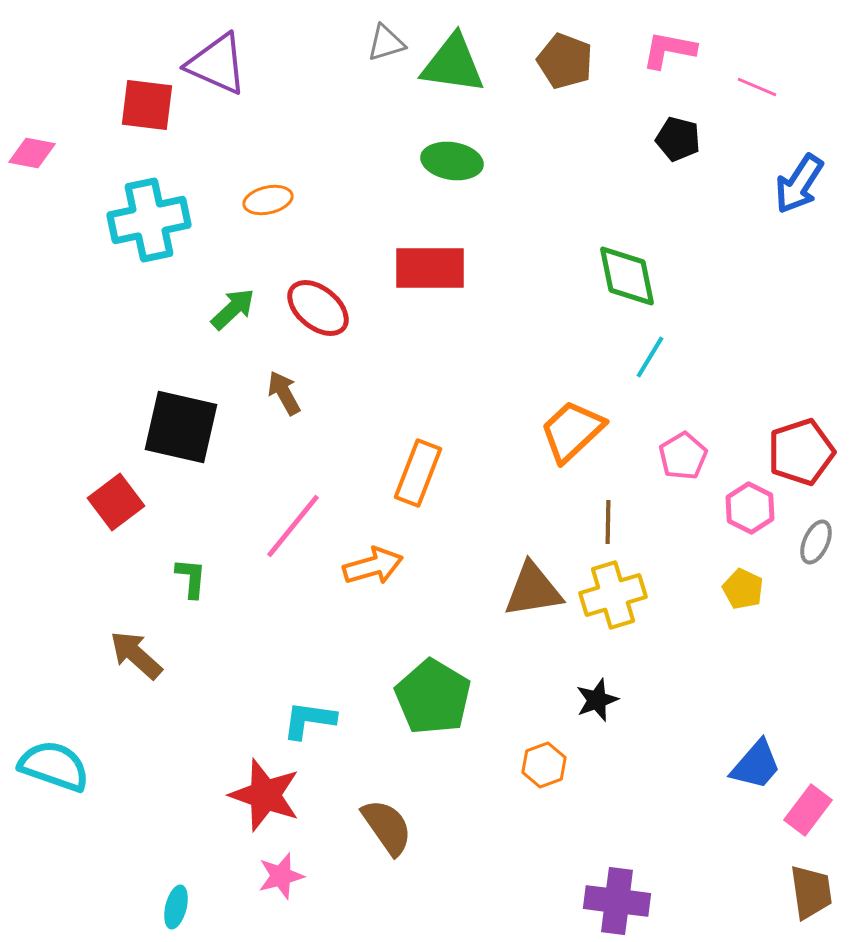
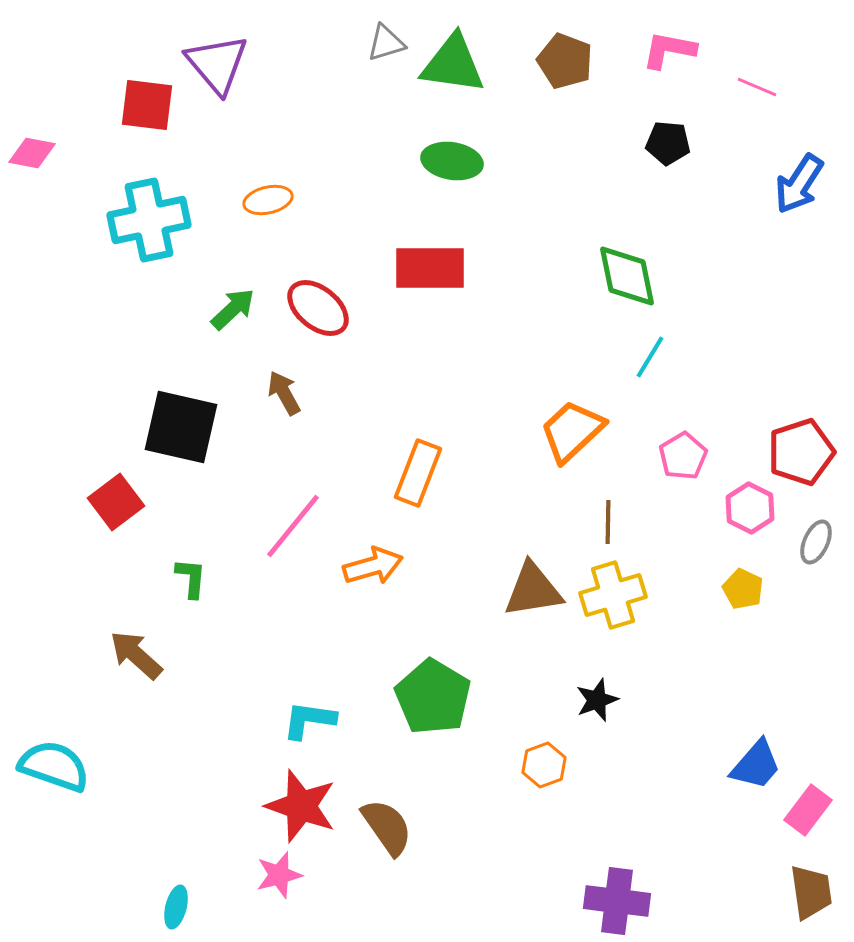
purple triangle at (217, 64): rotated 26 degrees clockwise
black pentagon at (678, 139): moved 10 px left, 4 px down; rotated 9 degrees counterclockwise
red star at (265, 795): moved 36 px right, 11 px down
pink star at (281, 876): moved 2 px left, 1 px up
